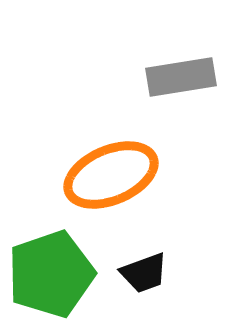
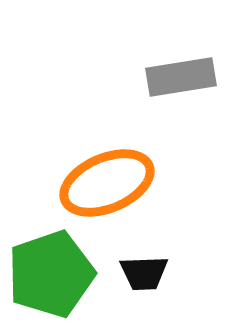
orange ellipse: moved 4 px left, 8 px down
black trapezoid: rotated 18 degrees clockwise
